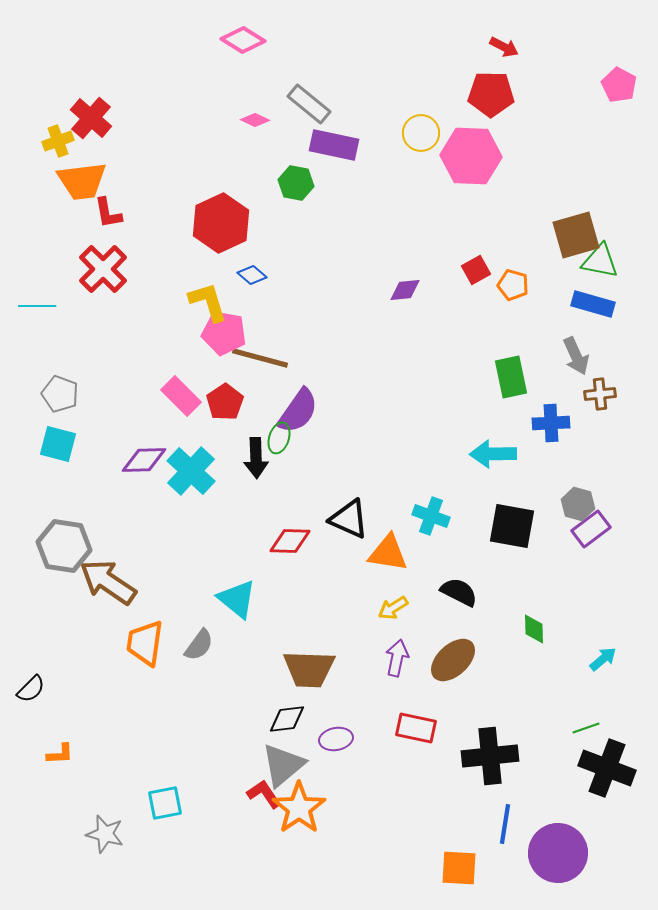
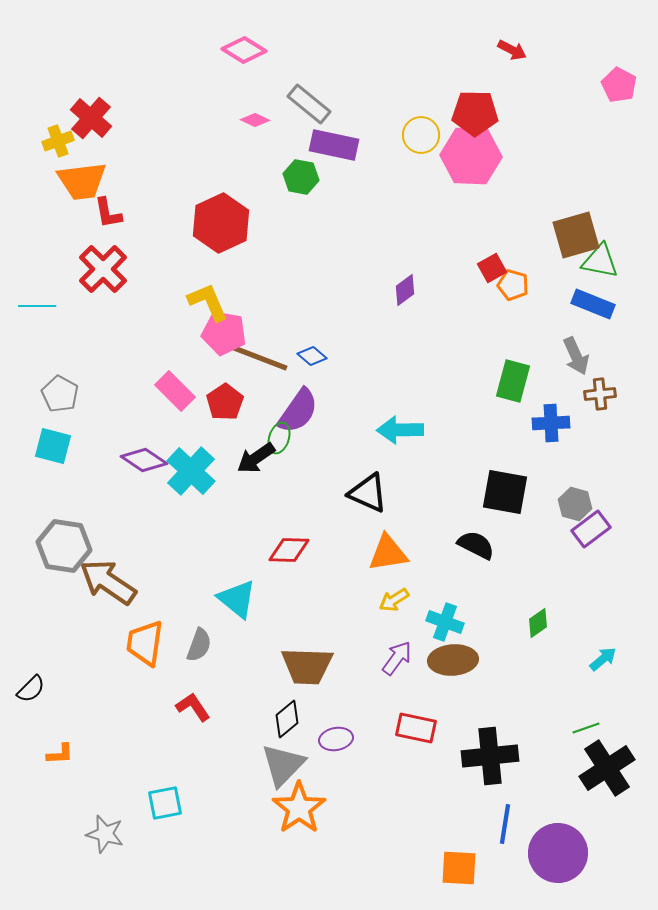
pink diamond at (243, 40): moved 1 px right, 10 px down
red arrow at (504, 47): moved 8 px right, 3 px down
red pentagon at (491, 94): moved 16 px left, 19 px down
yellow circle at (421, 133): moved 2 px down
green hexagon at (296, 183): moved 5 px right, 6 px up
red square at (476, 270): moved 16 px right, 2 px up
blue diamond at (252, 275): moved 60 px right, 81 px down
purple diamond at (405, 290): rotated 32 degrees counterclockwise
yellow L-shape at (208, 302): rotated 6 degrees counterclockwise
blue rectangle at (593, 304): rotated 6 degrees clockwise
brown line at (260, 358): rotated 6 degrees clockwise
green rectangle at (511, 377): moved 2 px right, 4 px down; rotated 27 degrees clockwise
gray pentagon at (60, 394): rotated 9 degrees clockwise
pink rectangle at (181, 396): moved 6 px left, 5 px up
cyan square at (58, 444): moved 5 px left, 2 px down
cyan arrow at (493, 454): moved 93 px left, 24 px up
black arrow at (256, 458): rotated 57 degrees clockwise
purple diamond at (144, 460): rotated 36 degrees clockwise
gray hexagon at (578, 504): moved 3 px left
cyan cross at (431, 516): moved 14 px right, 106 px down
black triangle at (349, 519): moved 19 px right, 26 px up
black square at (512, 526): moved 7 px left, 34 px up
red diamond at (290, 541): moved 1 px left, 9 px down
orange triangle at (388, 553): rotated 18 degrees counterclockwise
black semicircle at (459, 592): moved 17 px right, 47 px up
yellow arrow at (393, 608): moved 1 px right, 8 px up
green diamond at (534, 629): moved 4 px right, 6 px up; rotated 56 degrees clockwise
gray semicircle at (199, 645): rotated 16 degrees counterclockwise
purple arrow at (397, 658): rotated 24 degrees clockwise
brown ellipse at (453, 660): rotated 39 degrees clockwise
brown trapezoid at (309, 669): moved 2 px left, 3 px up
black diamond at (287, 719): rotated 33 degrees counterclockwise
gray triangle at (283, 765): rotated 6 degrees counterclockwise
black cross at (607, 768): rotated 36 degrees clockwise
red L-shape at (264, 794): moved 71 px left, 87 px up
